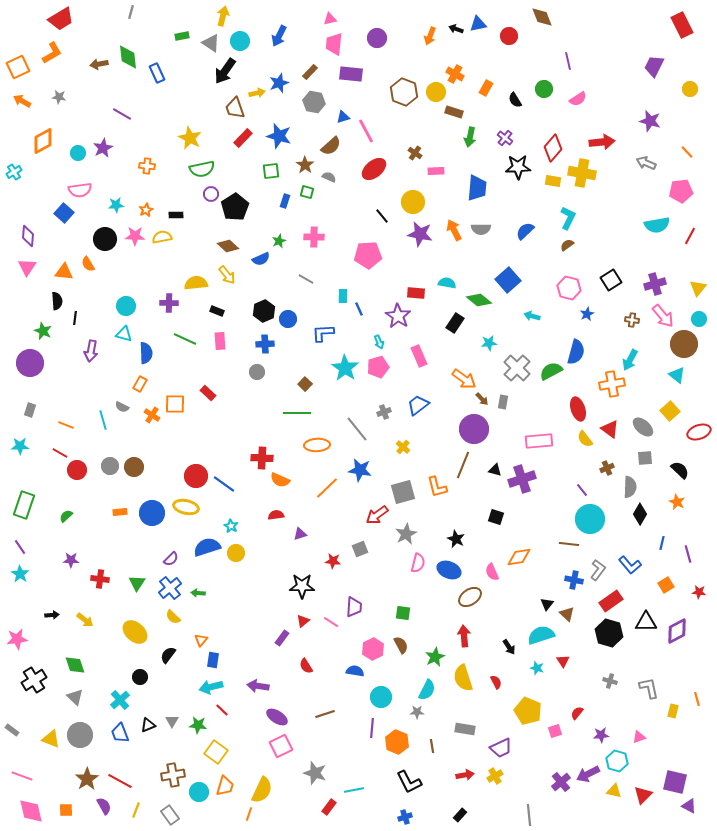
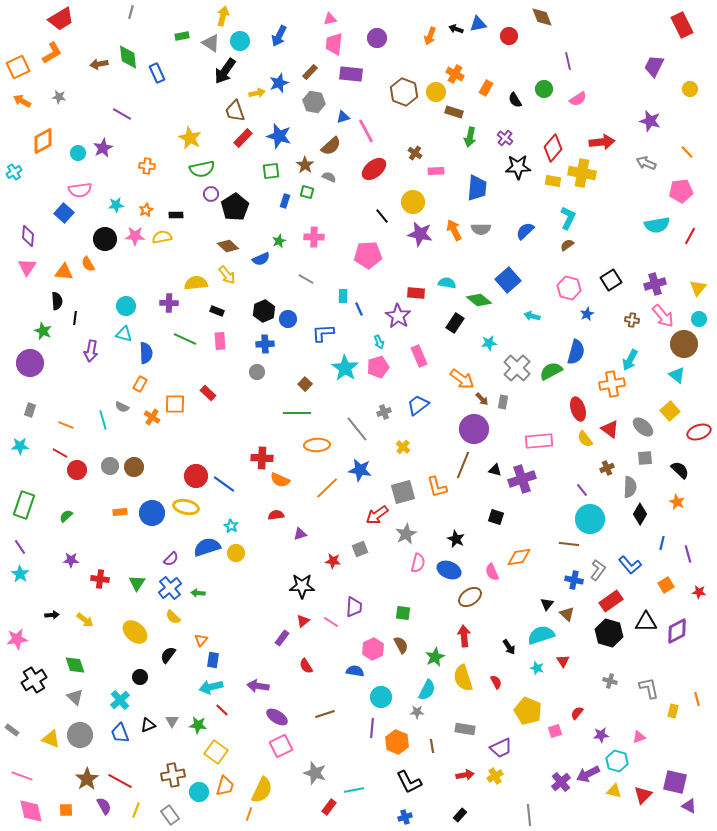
brown trapezoid at (235, 108): moved 3 px down
orange arrow at (464, 379): moved 2 px left
orange cross at (152, 415): moved 2 px down
